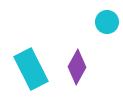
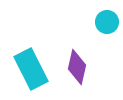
purple diamond: rotated 16 degrees counterclockwise
